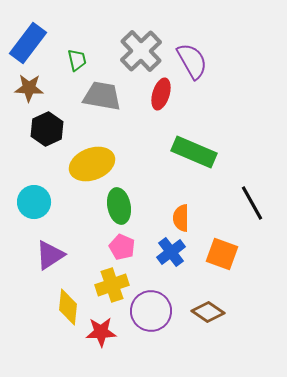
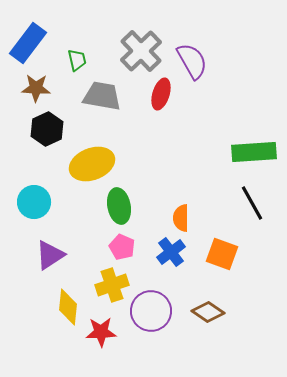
brown star: moved 7 px right
green rectangle: moved 60 px right; rotated 27 degrees counterclockwise
